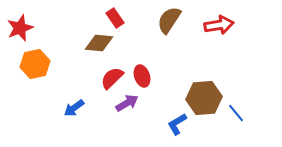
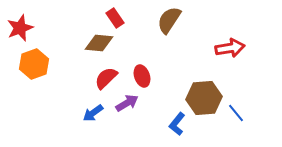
red arrow: moved 11 px right, 23 px down
orange hexagon: moved 1 px left; rotated 8 degrees counterclockwise
red semicircle: moved 6 px left
blue arrow: moved 19 px right, 5 px down
blue L-shape: rotated 20 degrees counterclockwise
